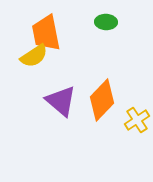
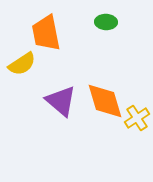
yellow semicircle: moved 12 px left, 8 px down
orange diamond: moved 3 px right, 1 px down; rotated 60 degrees counterclockwise
yellow cross: moved 2 px up
